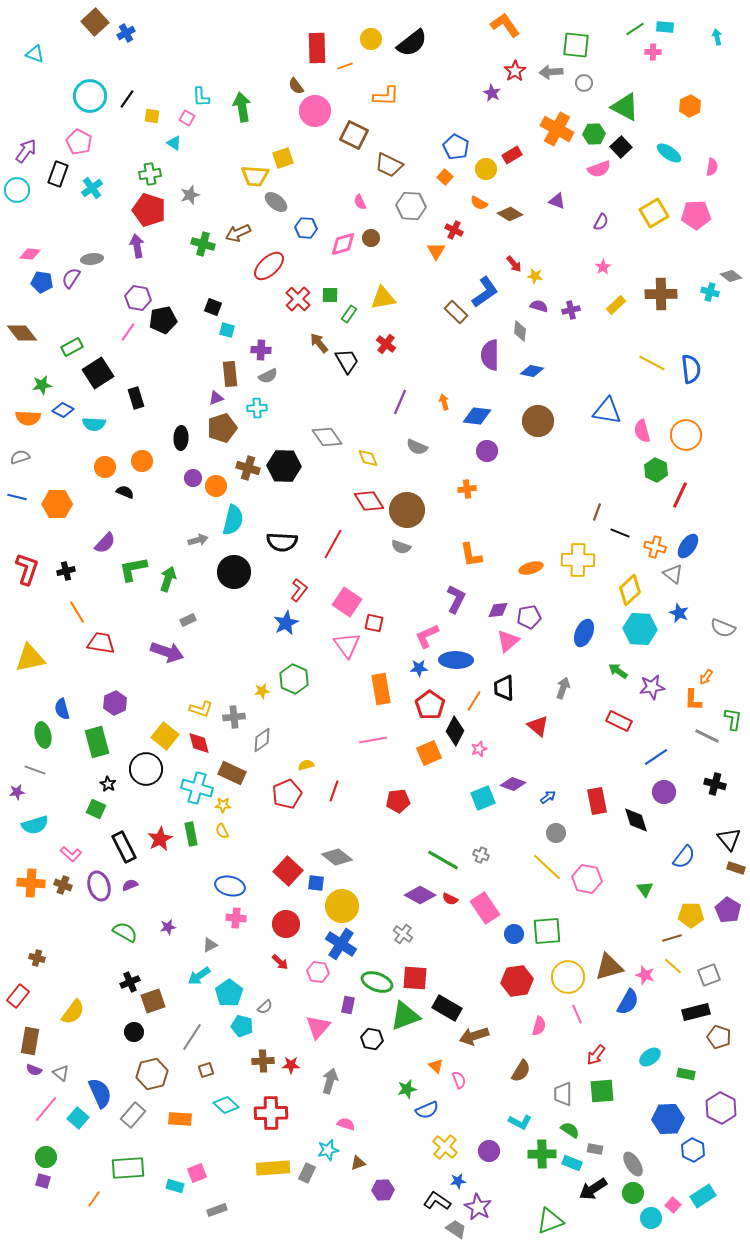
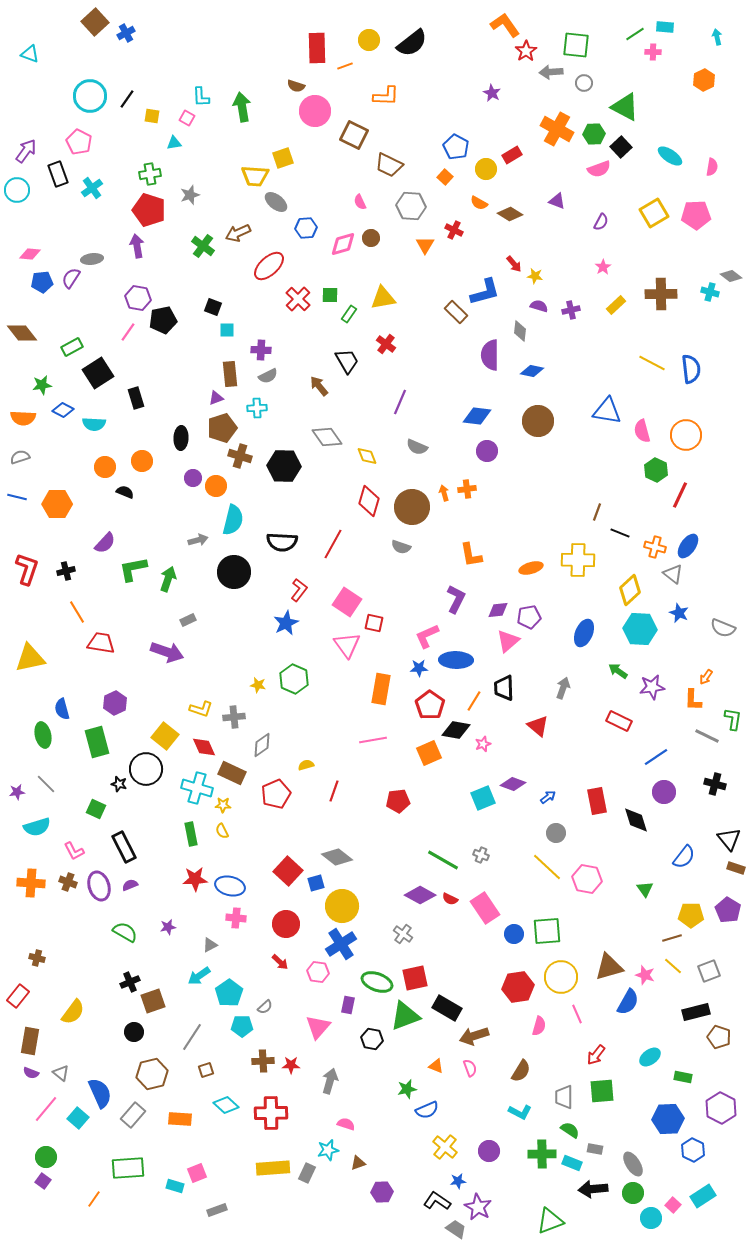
green line at (635, 29): moved 5 px down
yellow circle at (371, 39): moved 2 px left, 1 px down
cyan triangle at (35, 54): moved 5 px left
red star at (515, 71): moved 11 px right, 20 px up
brown semicircle at (296, 86): rotated 36 degrees counterclockwise
orange hexagon at (690, 106): moved 14 px right, 26 px up
cyan triangle at (174, 143): rotated 42 degrees counterclockwise
cyan ellipse at (669, 153): moved 1 px right, 3 px down
black rectangle at (58, 174): rotated 40 degrees counterclockwise
blue hexagon at (306, 228): rotated 10 degrees counterclockwise
green cross at (203, 244): moved 2 px down; rotated 20 degrees clockwise
orange triangle at (436, 251): moved 11 px left, 6 px up
blue pentagon at (42, 282): rotated 15 degrees counterclockwise
blue L-shape at (485, 292): rotated 20 degrees clockwise
cyan square at (227, 330): rotated 14 degrees counterclockwise
brown arrow at (319, 343): moved 43 px down
orange arrow at (444, 402): moved 91 px down
orange semicircle at (28, 418): moved 5 px left
yellow diamond at (368, 458): moved 1 px left, 2 px up
brown cross at (248, 468): moved 8 px left, 12 px up
red diamond at (369, 501): rotated 48 degrees clockwise
brown circle at (407, 510): moved 5 px right, 3 px up
orange rectangle at (381, 689): rotated 20 degrees clockwise
yellow star at (262, 691): moved 4 px left, 6 px up; rotated 21 degrees clockwise
black diamond at (455, 731): moved 1 px right, 1 px up; rotated 72 degrees clockwise
gray diamond at (262, 740): moved 5 px down
red diamond at (199, 743): moved 5 px right, 4 px down; rotated 10 degrees counterclockwise
pink star at (479, 749): moved 4 px right, 5 px up
gray line at (35, 770): moved 11 px right, 14 px down; rotated 25 degrees clockwise
black star at (108, 784): moved 11 px right; rotated 14 degrees counterclockwise
red pentagon at (287, 794): moved 11 px left
cyan semicircle at (35, 825): moved 2 px right, 2 px down
red star at (160, 839): moved 35 px right, 40 px down; rotated 25 degrees clockwise
pink L-shape at (71, 854): moved 3 px right, 3 px up; rotated 20 degrees clockwise
blue square at (316, 883): rotated 24 degrees counterclockwise
brown cross at (63, 885): moved 5 px right, 3 px up
blue cross at (341, 944): rotated 24 degrees clockwise
gray square at (709, 975): moved 4 px up
yellow circle at (568, 977): moved 7 px left
red square at (415, 978): rotated 16 degrees counterclockwise
red hexagon at (517, 981): moved 1 px right, 6 px down
cyan pentagon at (242, 1026): rotated 15 degrees counterclockwise
orange triangle at (436, 1066): rotated 21 degrees counterclockwise
purple semicircle at (34, 1070): moved 3 px left, 3 px down
green rectangle at (686, 1074): moved 3 px left, 3 px down
pink semicircle at (459, 1080): moved 11 px right, 12 px up
gray trapezoid at (563, 1094): moved 1 px right, 3 px down
cyan L-shape at (520, 1122): moved 10 px up
purple square at (43, 1181): rotated 21 degrees clockwise
black arrow at (593, 1189): rotated 28 degrees clockwise
purple hexagon at (383, 1190): moved 1 px left, 2 px down
